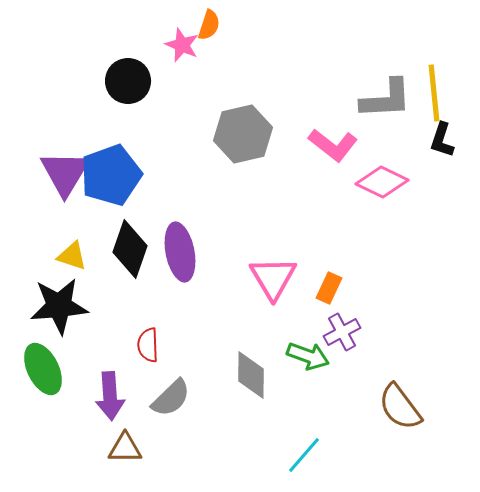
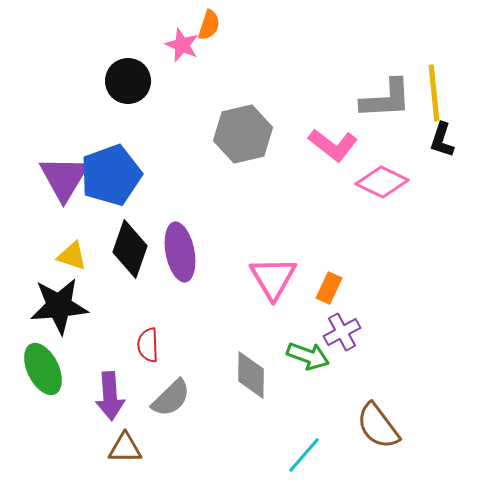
purple triangle: moved 1 px left, 5 px down
brown semicircle: moved 22 px left, 19 px down
